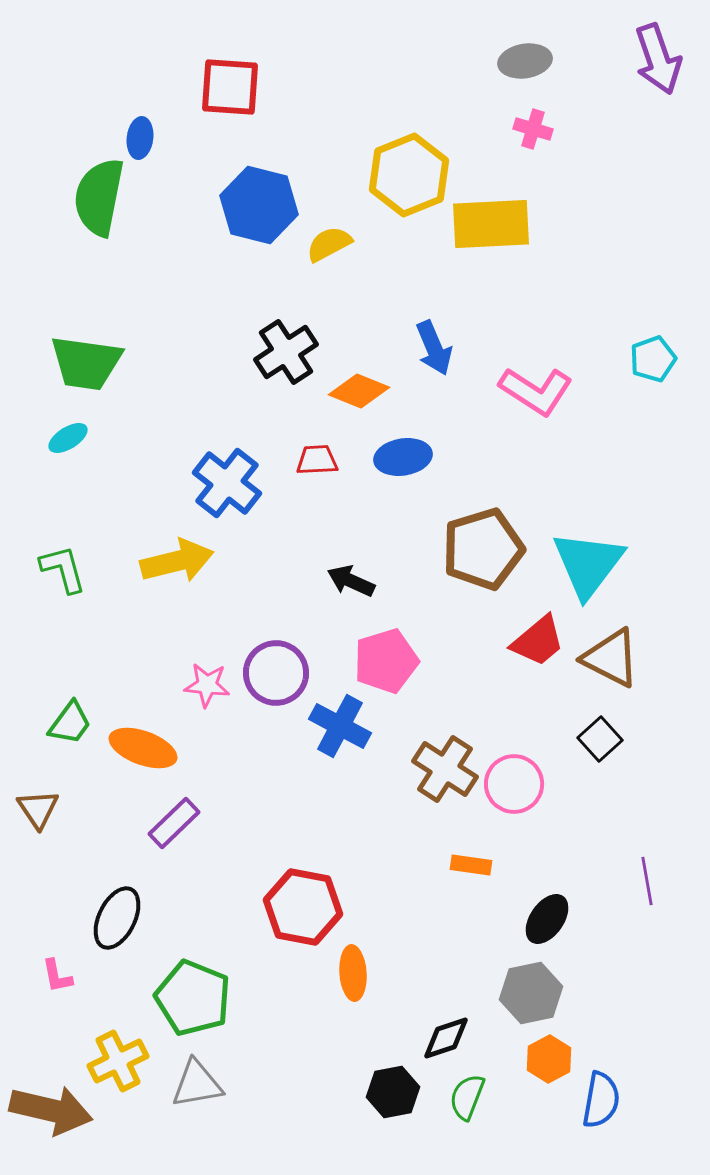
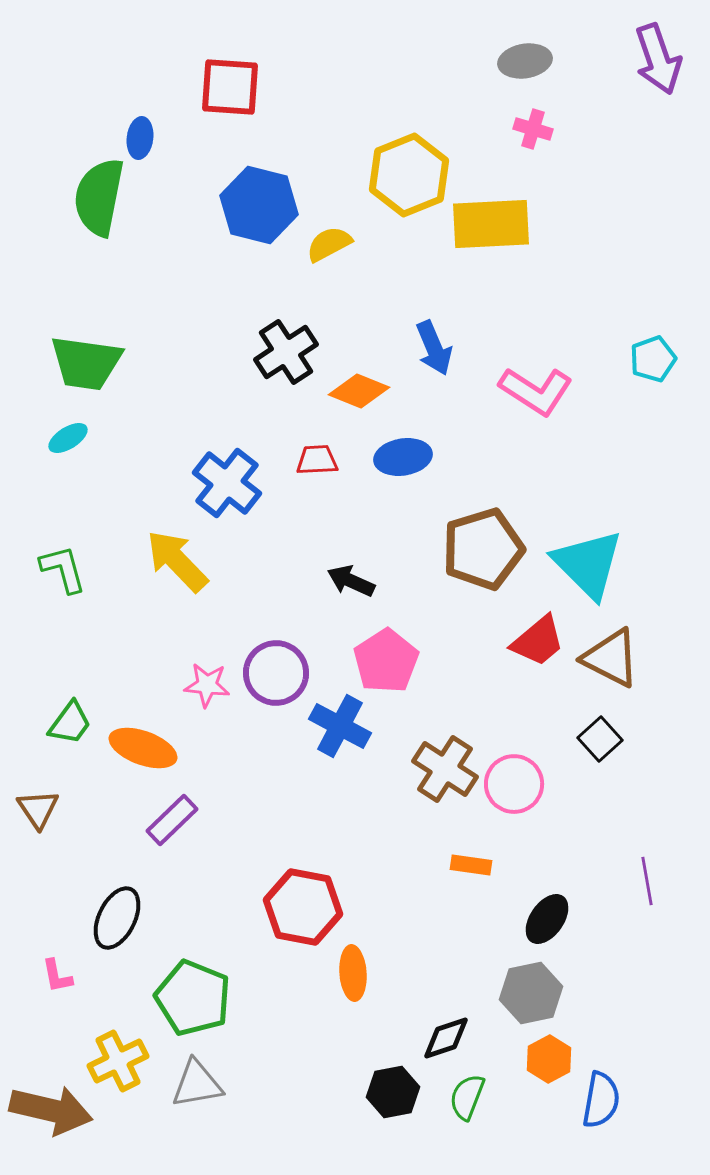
yellow arrow at (177, 561): rotated 120 degrees counterclockwise
cyan triangle at (588, 564): rotated 22 degrees counterclockwise
pink pentagon at (386, 661): rotated 16 degrees counterclockwise
purple rectangle at (174, 823): moved 2 px left, 3 px up
